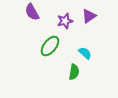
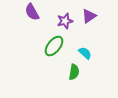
green ellipse: moved 4 px right
